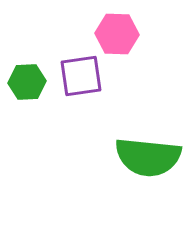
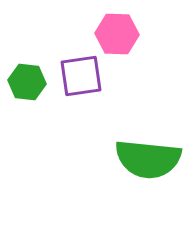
green hexagon: rotated 9 degrees clockwise
green semicircle: moved 2 px down
